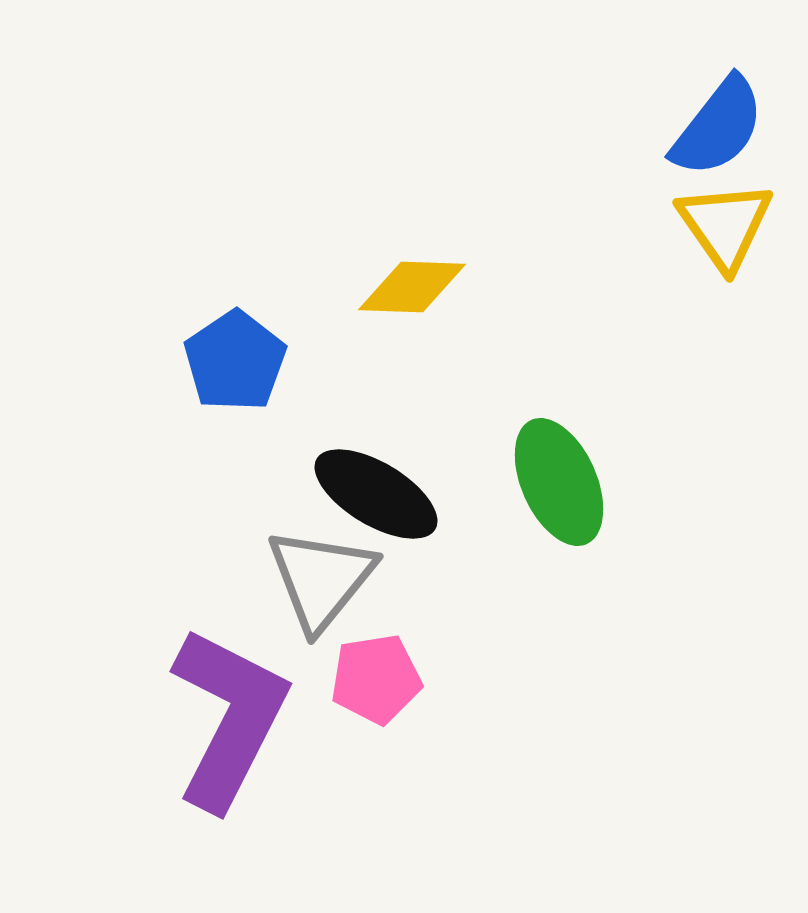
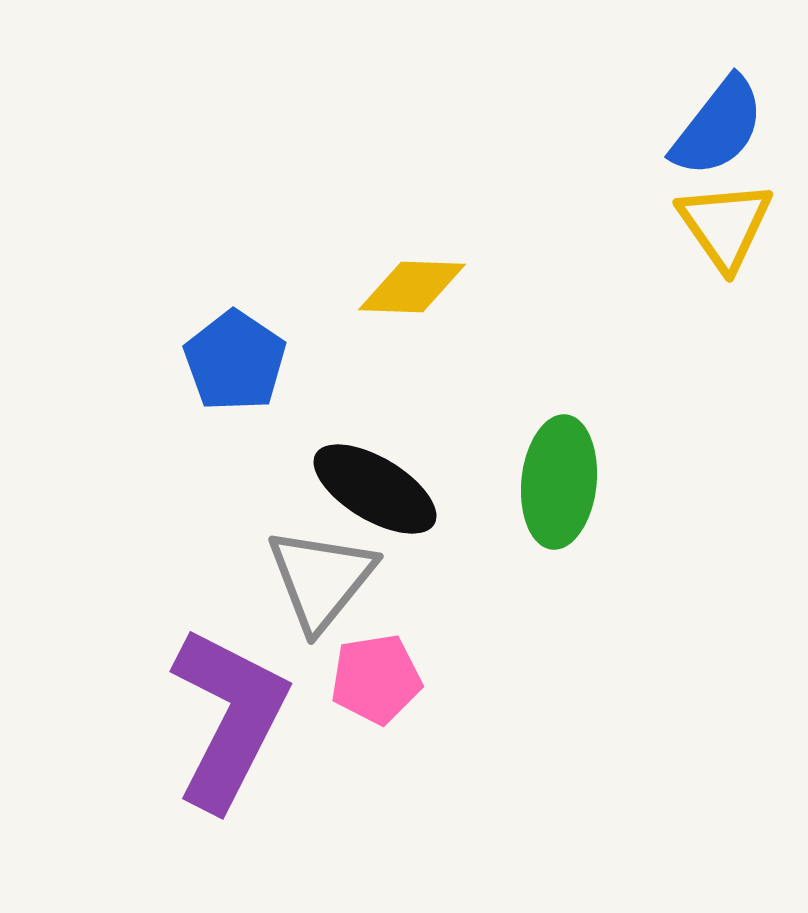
blue pentagon: rotated 4 degrees counterclockwise
green ellipse: rotated 30 degrees clockwise
black ellipse: moved 1 px left, 5 px up
